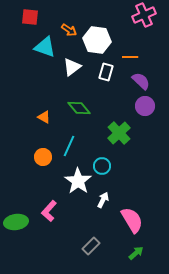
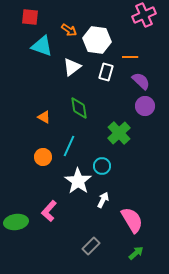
cyan triangle: moved 3 px left, 1 px up
green diamond: rotated 30 degrees clockwise
